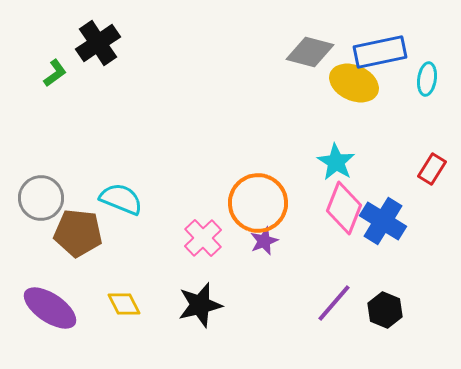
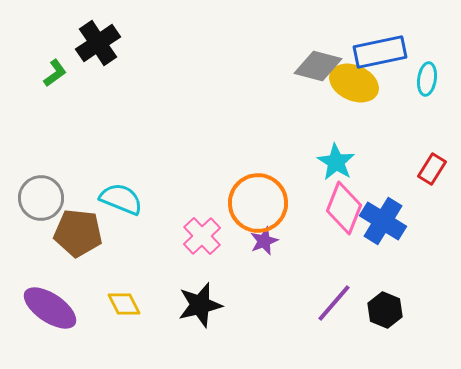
gray diamond: moved 8 px right, 14 px down
pink cross: moved 1 px left, 2 px up
